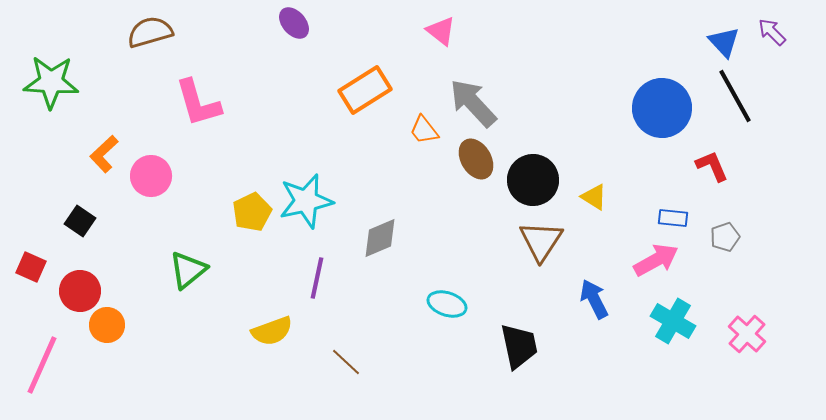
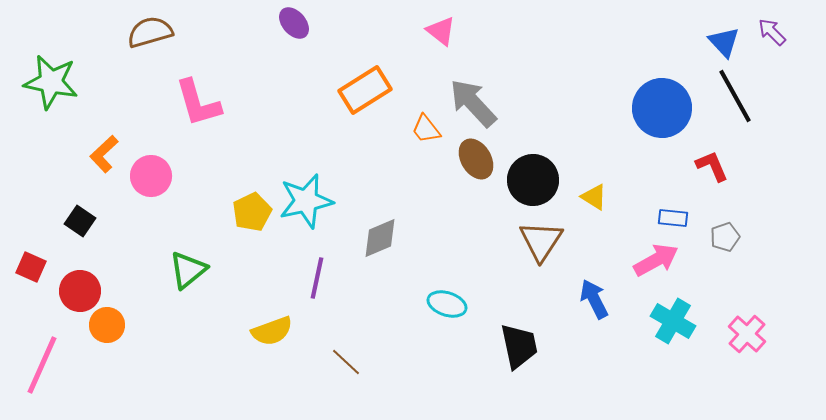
green star: rotated 8 degrees clockwise
orange trapezoid: moved 2 px right, 1 px up
